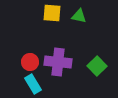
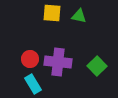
red circle: moved 3 px up
